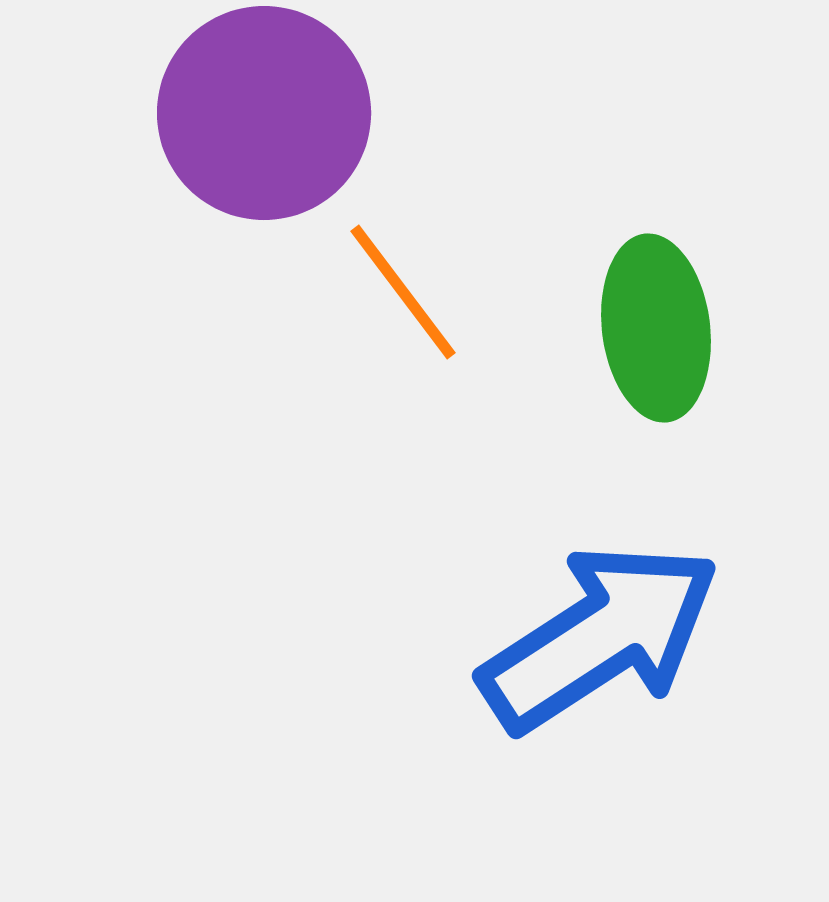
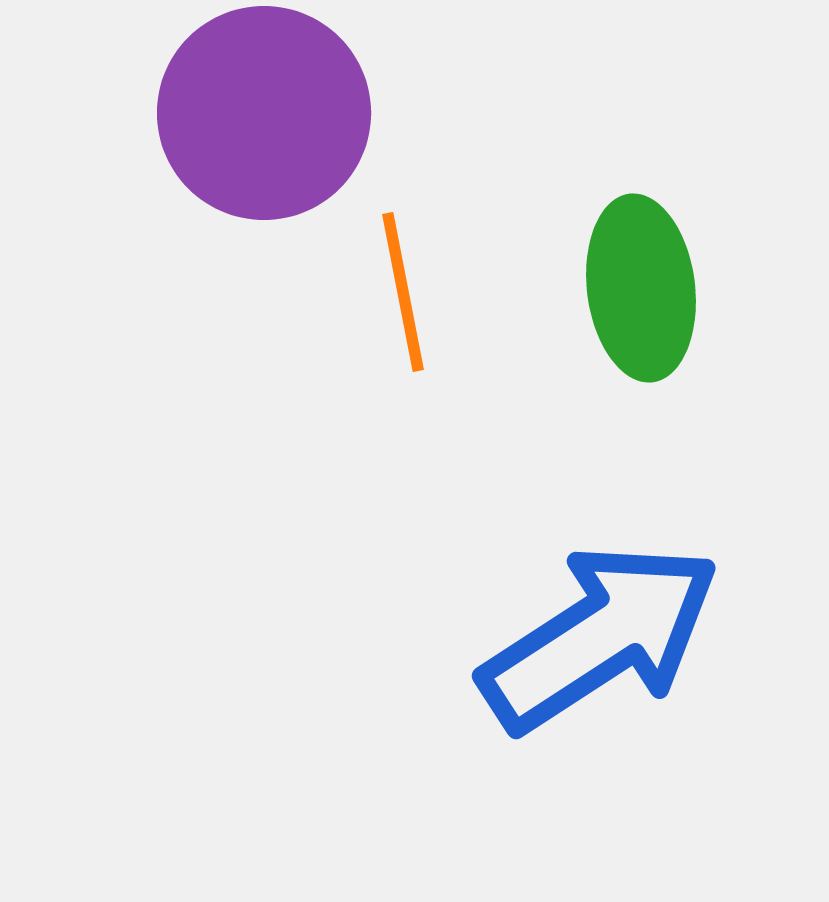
orange line: rotated 26 degrees clockwise
green ellipse: moved 15 px left, 40 px up
